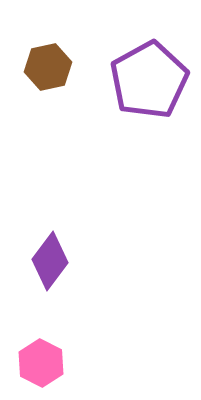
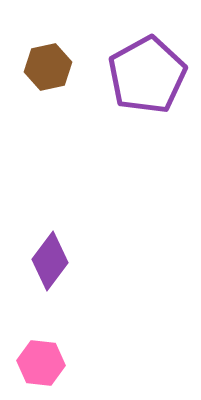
purple pentagon: moved 2 px left, 5 px up
pink hexagon: rotated 21 degrees counterclockwise
